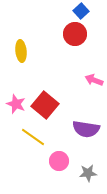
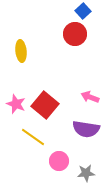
blue square: moved 2 px right
pink arrow: moved 4 px left, 17 px down
gray star: moved 2 px left
